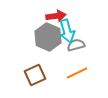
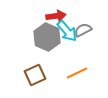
cyan arrow: rotated 25 degrees counterclockwise
gray hexagon: moved 1 px left
gray semicircle: moved 7 px right, 15 px up; rotated 12 degrees counterclockwise
